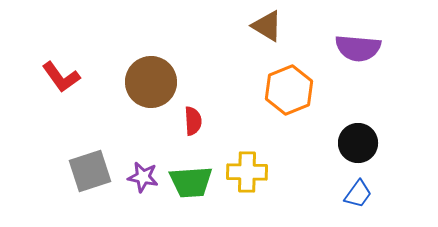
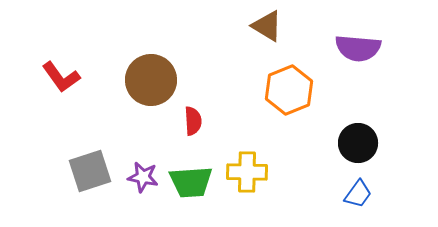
brown circle: moved 2 px up
